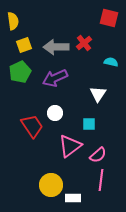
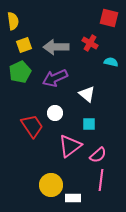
red cross: moved 6 px right; rotated 21 degrees counterclockwise
white triangle: moved 11 px left; rotated 24 degrees counterclockwise
